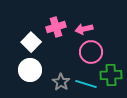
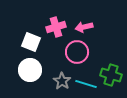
pink arrow: moved 2 px up
white square: rotated 24 degrees counterclockwise
pink circle: moved 14 px left
green cross: rotated 20 degrees clockwise
gray star: moved 1 px right, 1 px up
